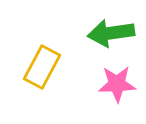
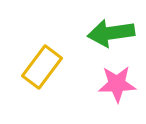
yellow rectangle: rotated 9 degrees clockwise
